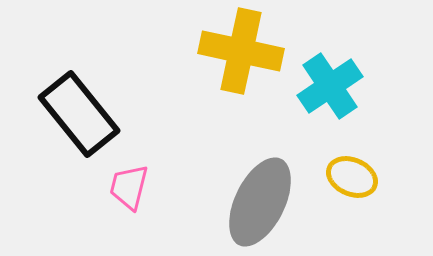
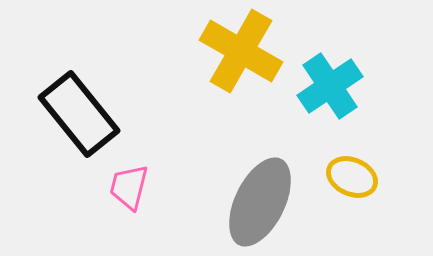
yellow cross: rotated 18 degrees clockwise
